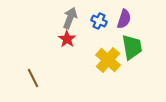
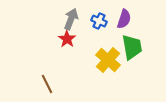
gray arrow: moved 1 px right, 1 px down
brown line: moved 14 px right, 6 px down
